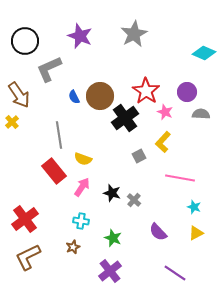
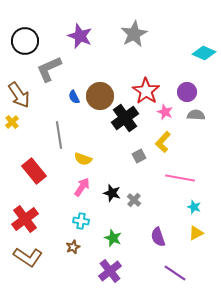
gray semicircle: moved 5 px left, 1 px down
red rectangle: moved 20 px left
purple semicircle: moved 5 px down; rotated 24 degrees clockwise
brown L-shape: rotated 120 degrees counterclockwise
